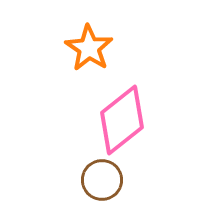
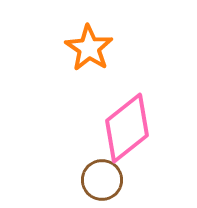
pink diamond: moved 5 px right, 8 px down
